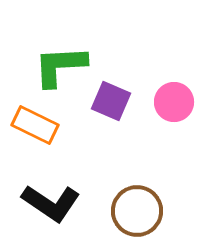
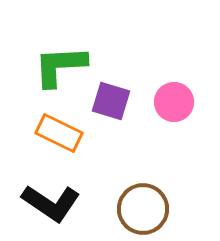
purple square: rotated 6 degrees counterclockwise
orange rectangle: moved 24 px right, 8 px down
brown circle: moved 6 px right, 2 px up
